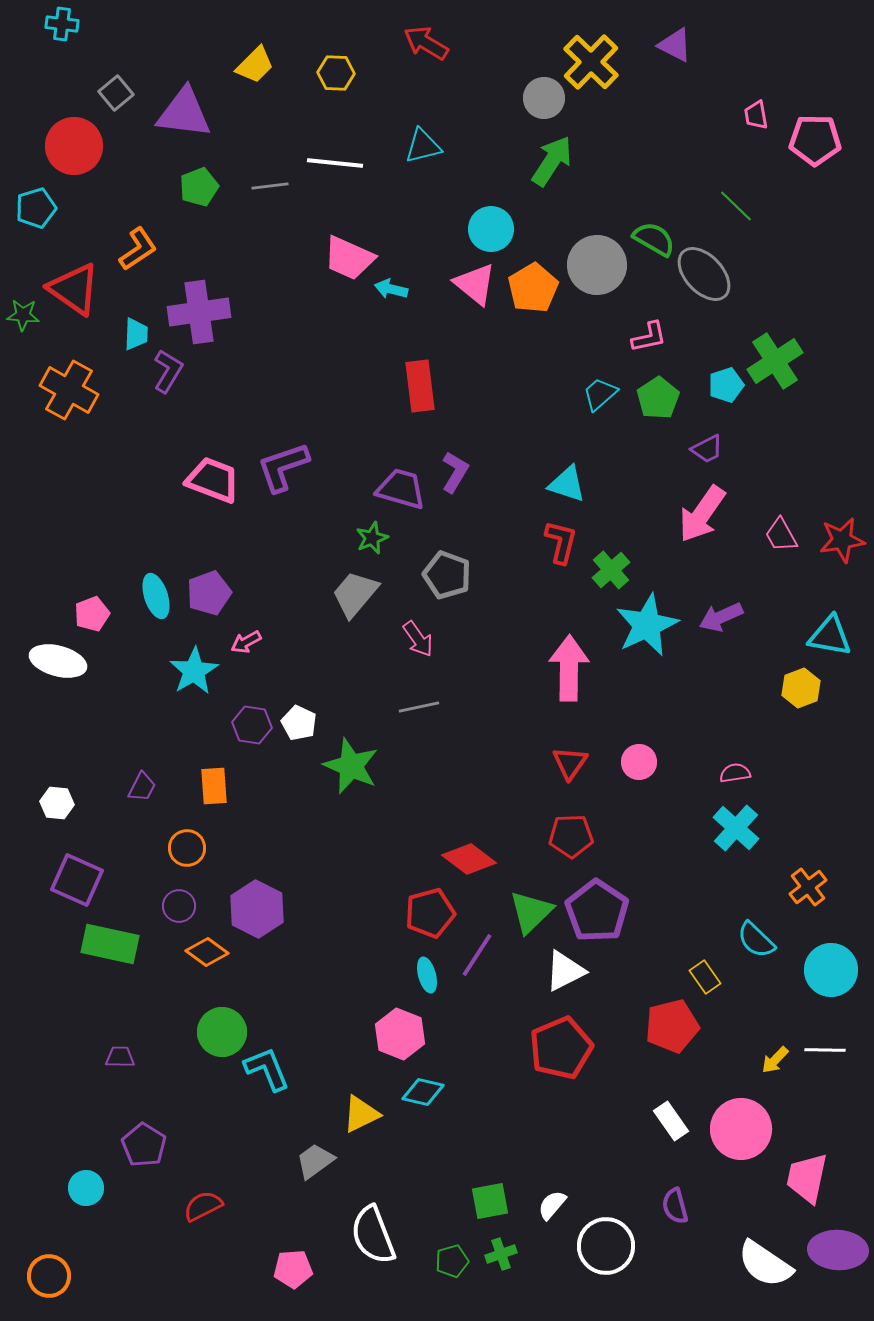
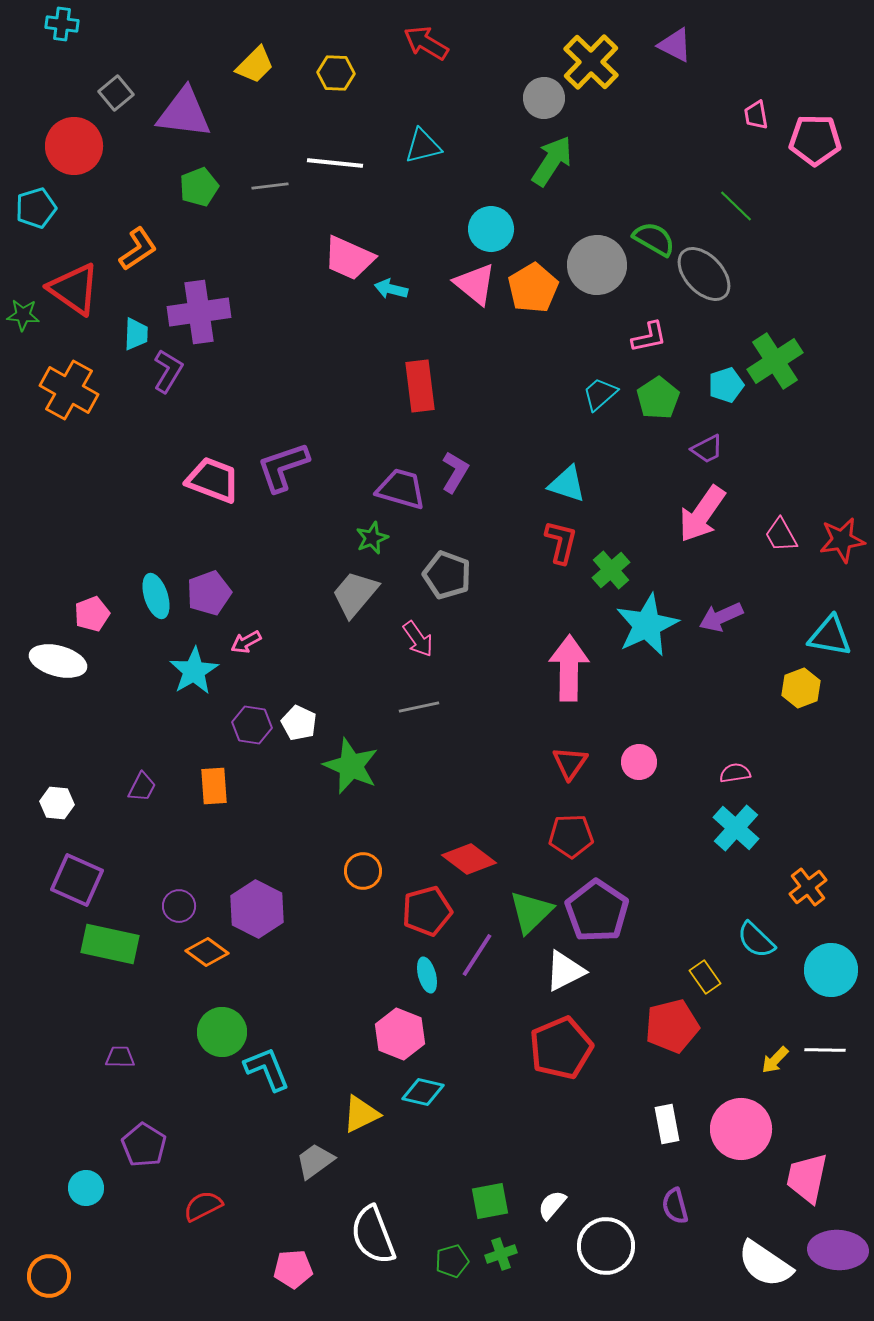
orange circle at (187, 848): moved 176 px right, 23 px down
red pentagon at (430, 913): moved 3 px left, 2 px up
white rectangle at (671, 1121): moved 4 px left, 3 px down; rotated 24 degrees clockwise
